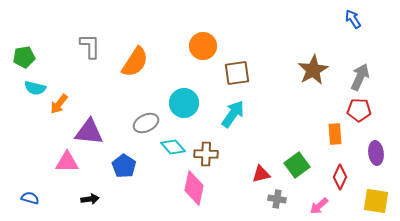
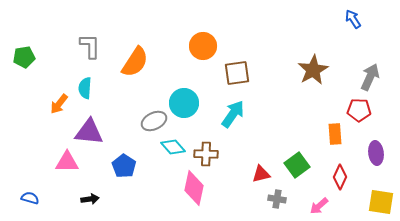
gray arrow: moved 10 px right
cyan semicircle: moved 50 px right; rotated 80 degrees clockwise
gray ellipse: moved 8 px right, 2 px up
yellow square: moved 5 px right, 1 px down
